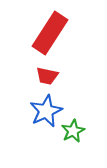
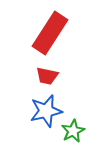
blue star: rotated 12 degrees clockwise
